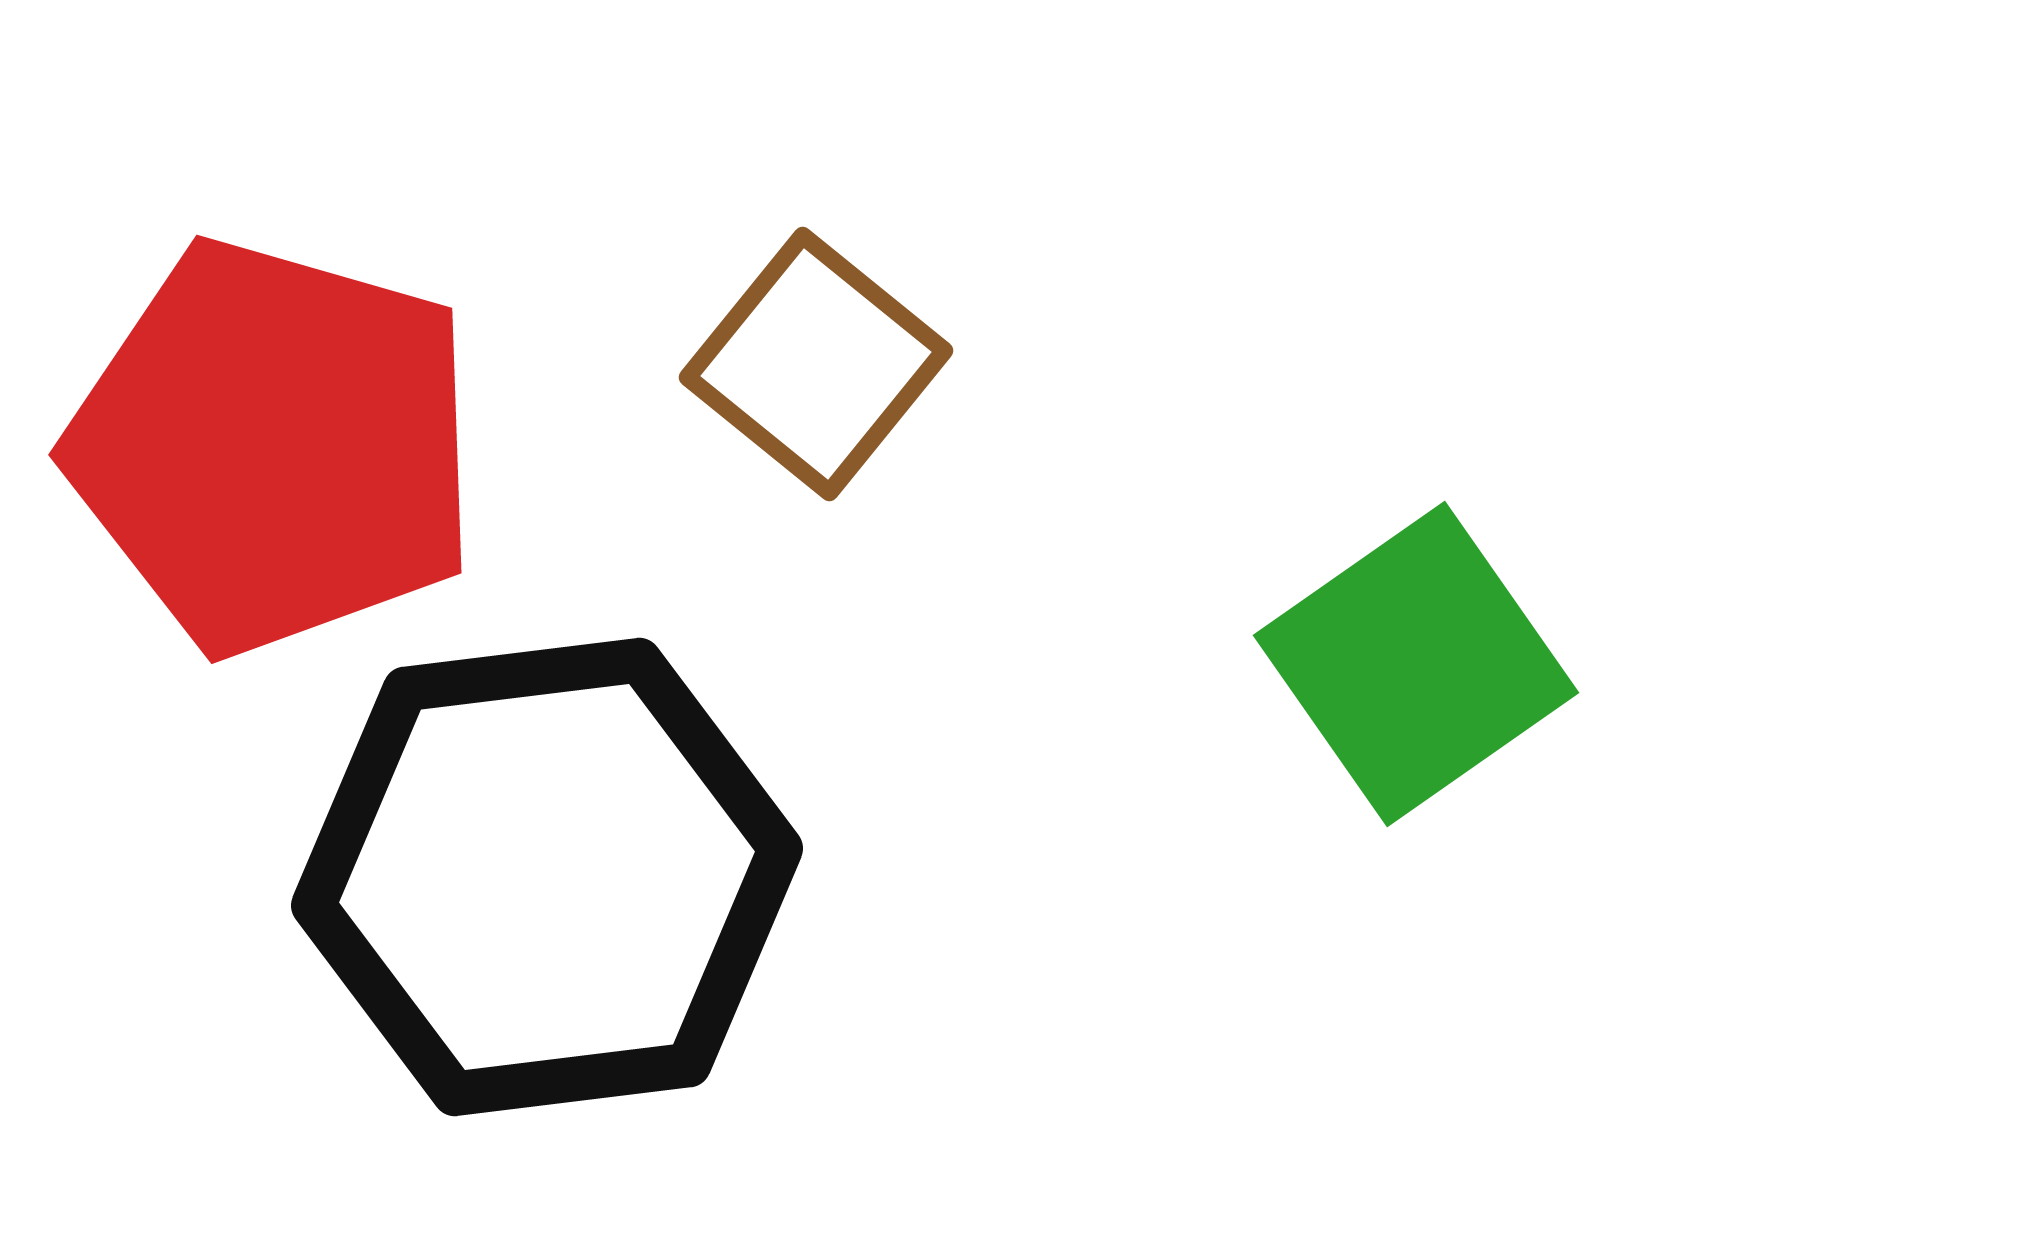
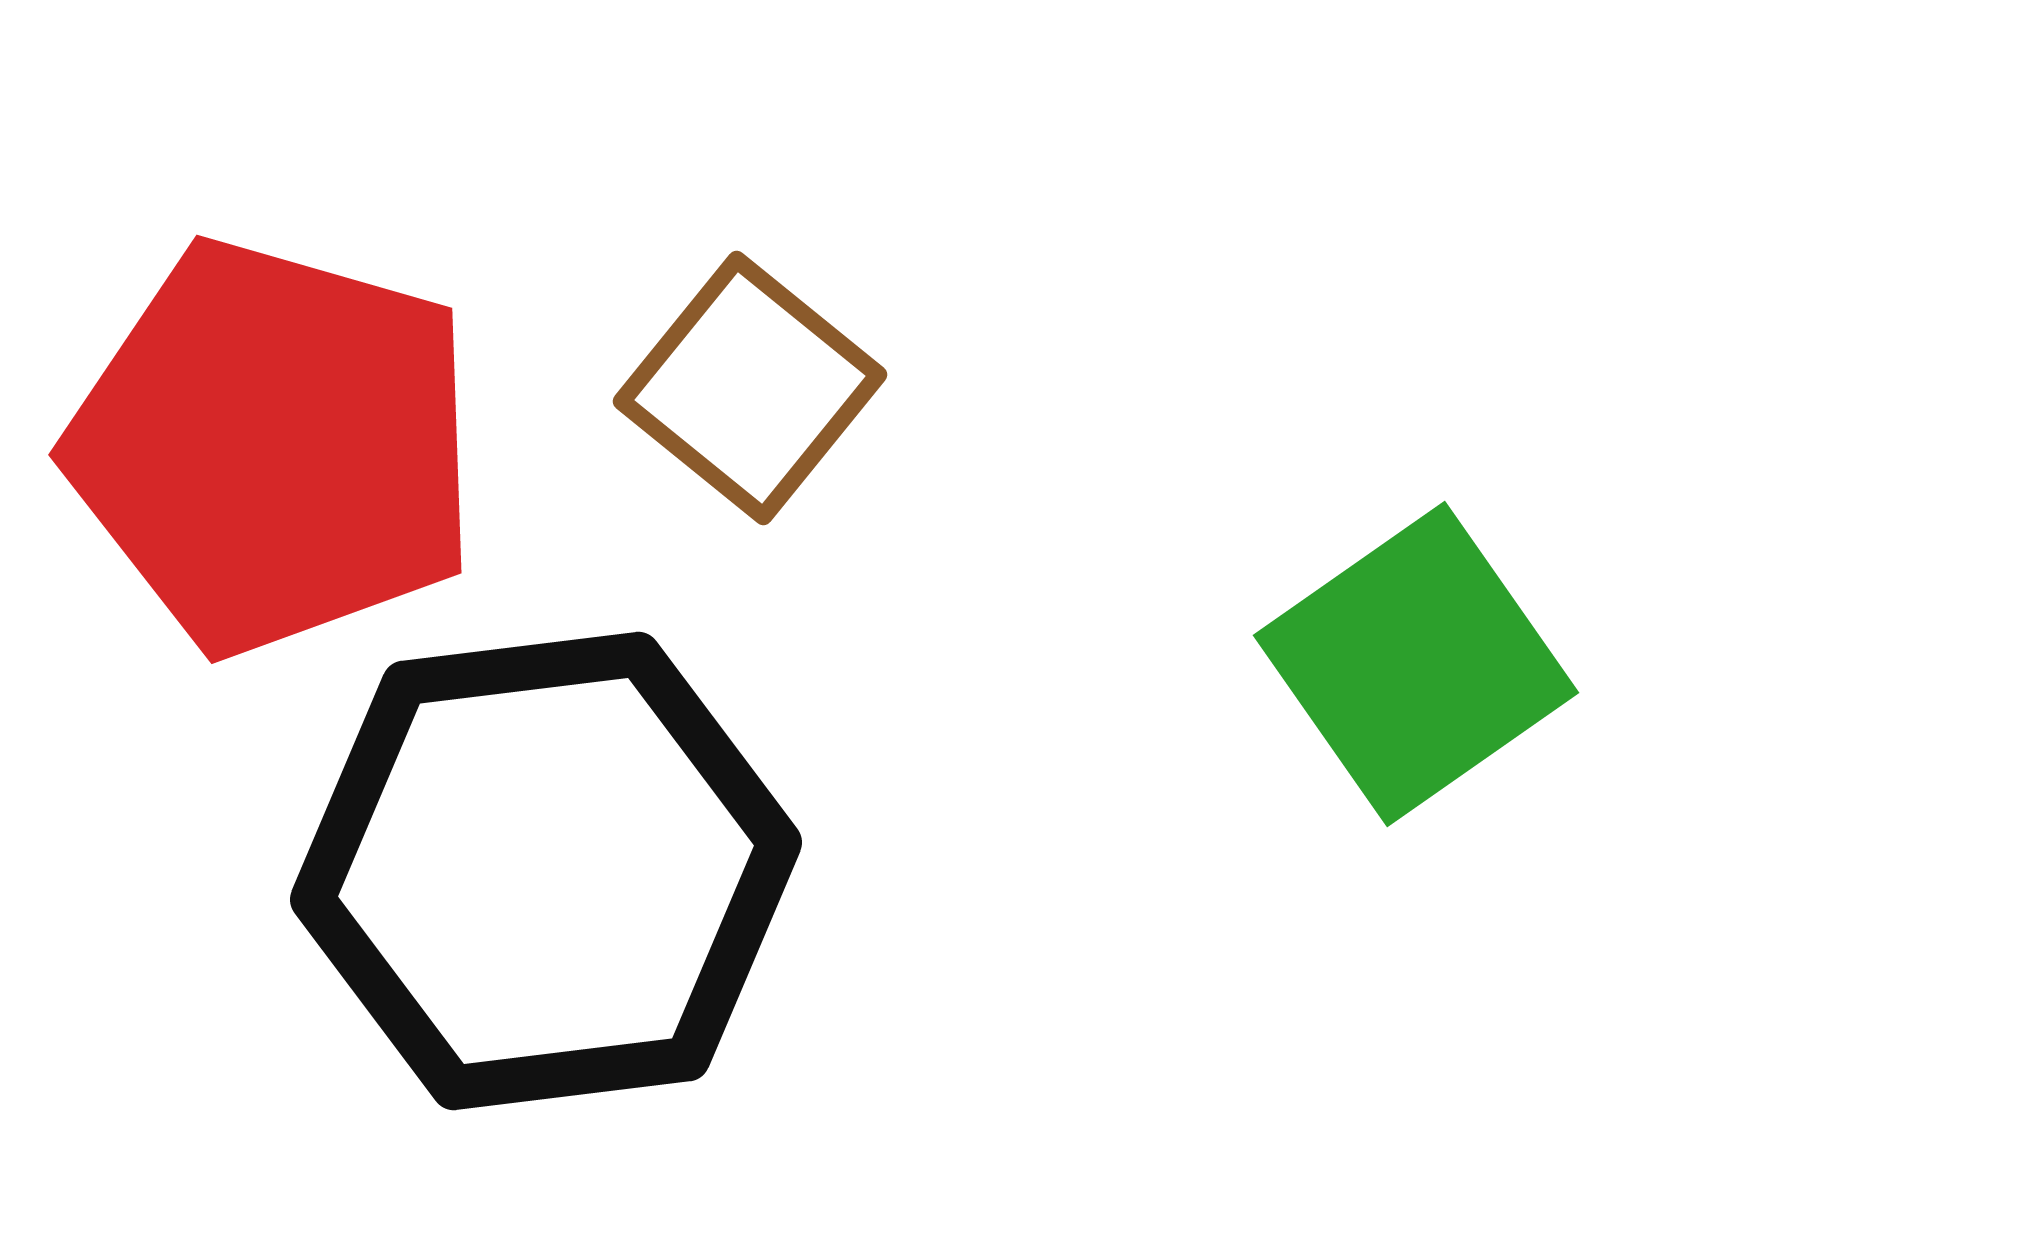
brown square: moved 66 px left, 24 px down
black hexagon: moved 1 px left, 6 px up
